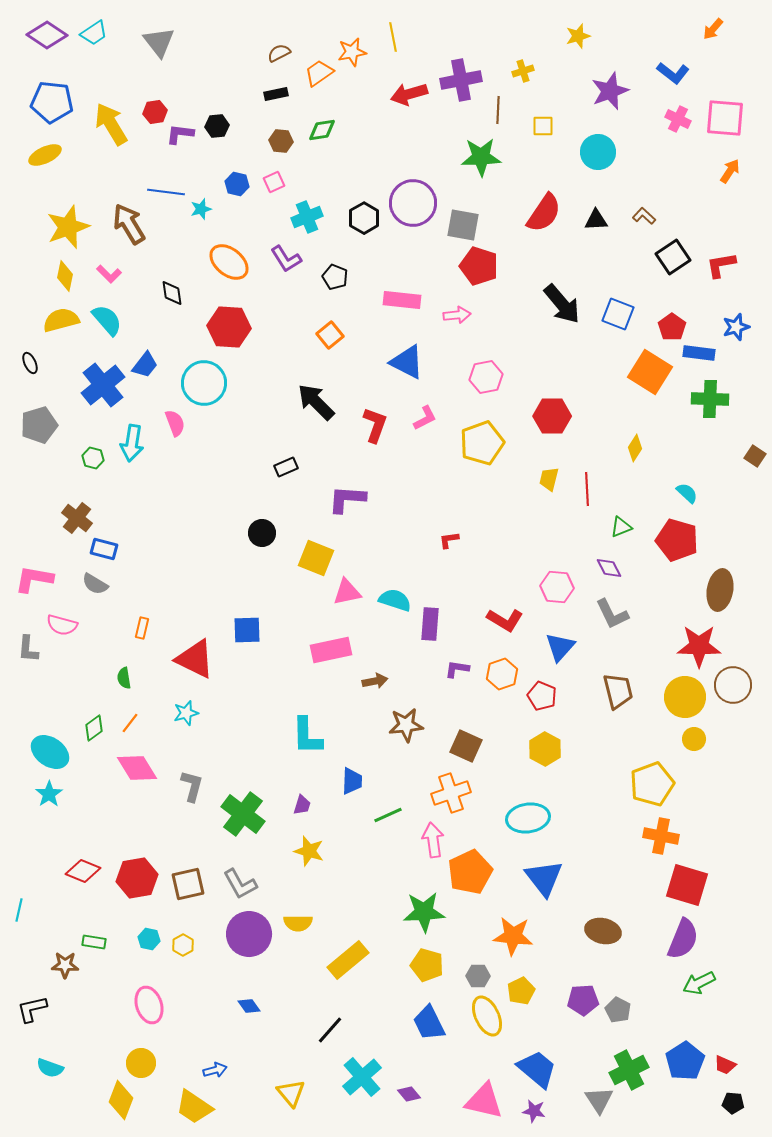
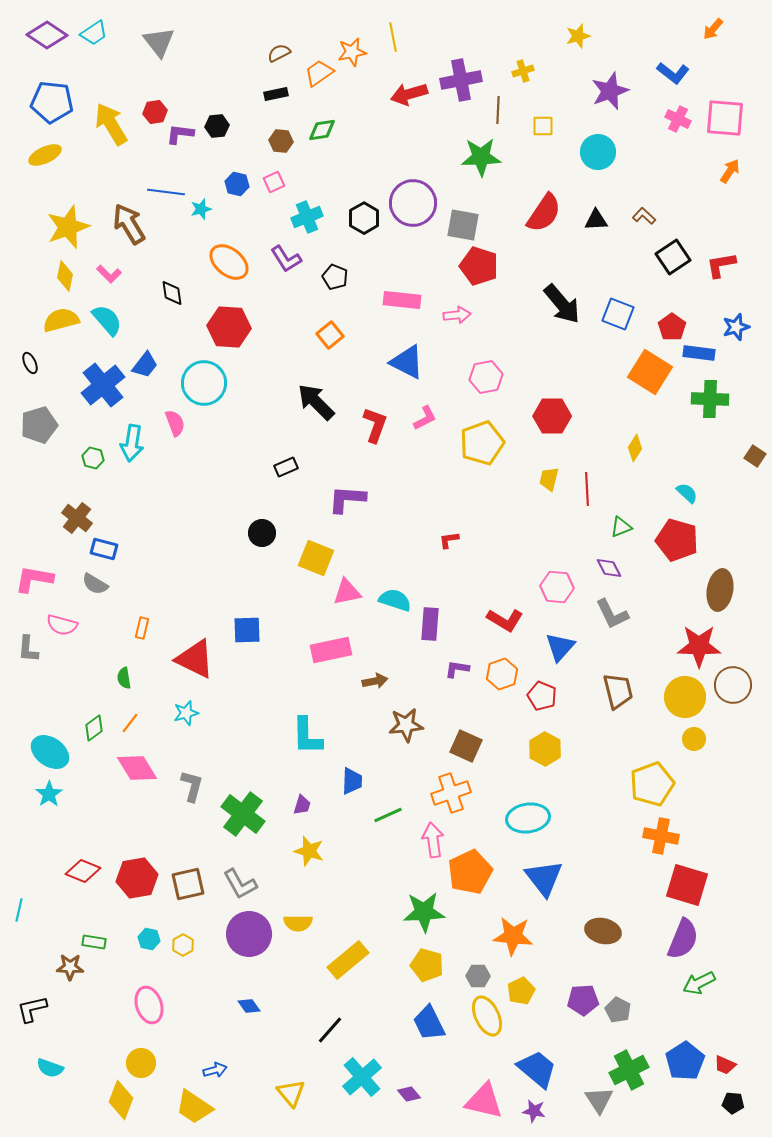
brown star at (65, 965): moved 5 px right, 2 px down
